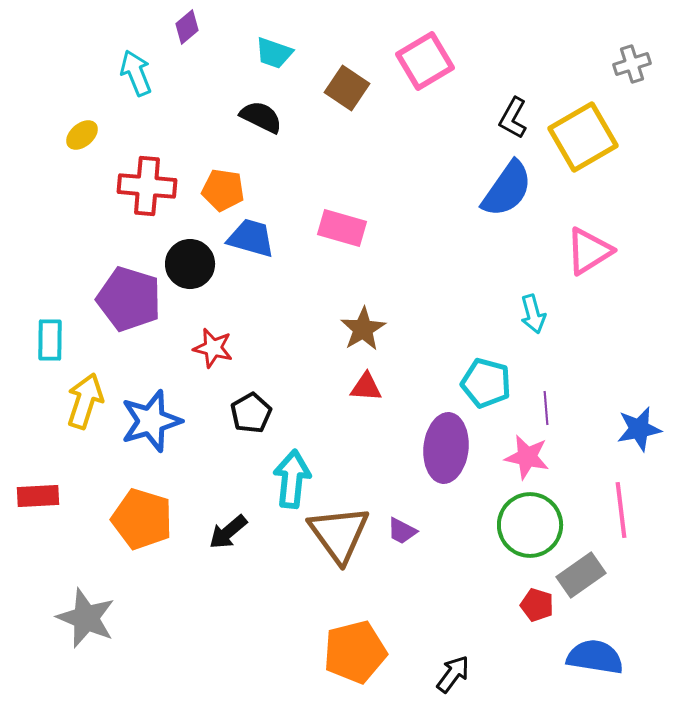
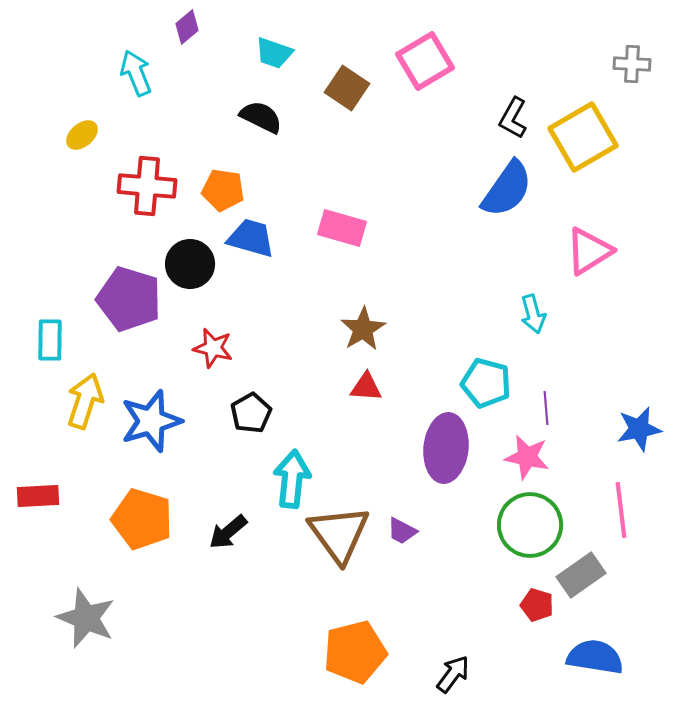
gray cross at (632, 64): rotated 21 degrees clockwise
